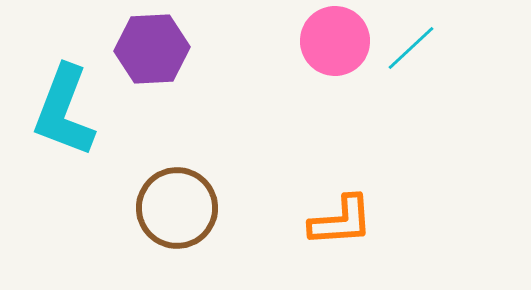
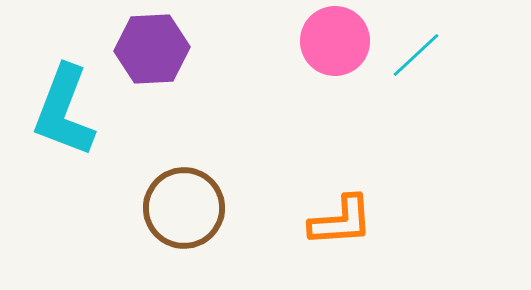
cyan line: moved 5 px right, 7 px down
brown circle: moved 7 px right
